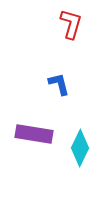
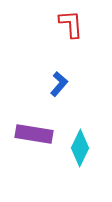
red L-shape: rotated 20 degrees counterclockwise
blue L-shape: rotated 55 degrees clockwise
